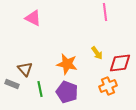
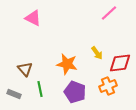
pink line: moved 4 px right, 1 px down; rotated 54 degrees clockwise
gray rectangle: moved 2 px right, 10 px down
purple pentagon: moved 8 px right
